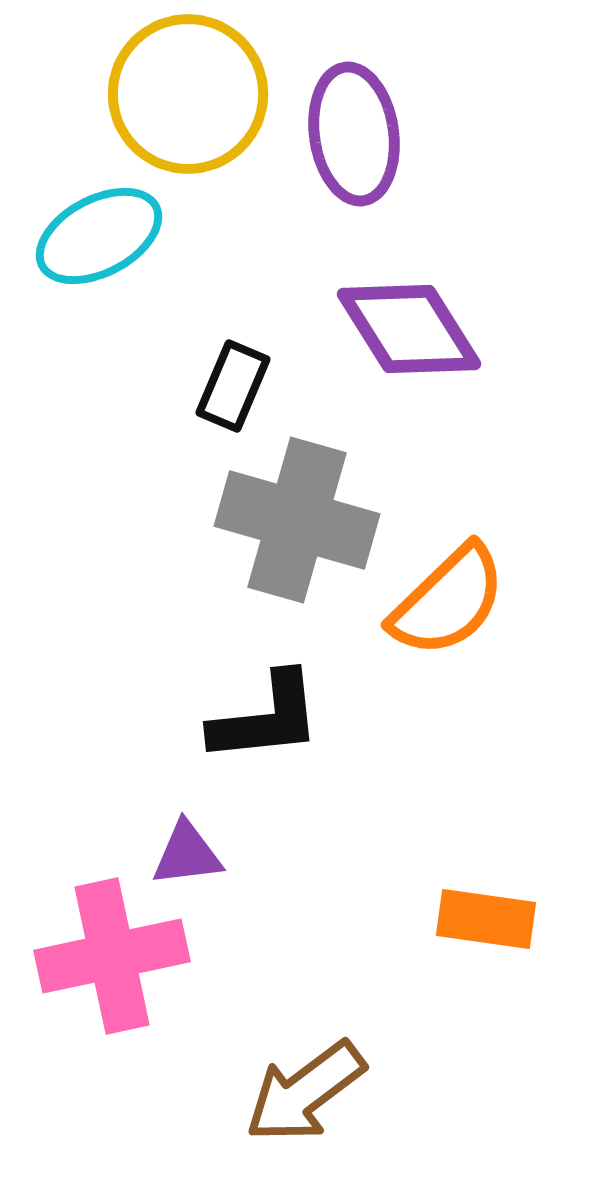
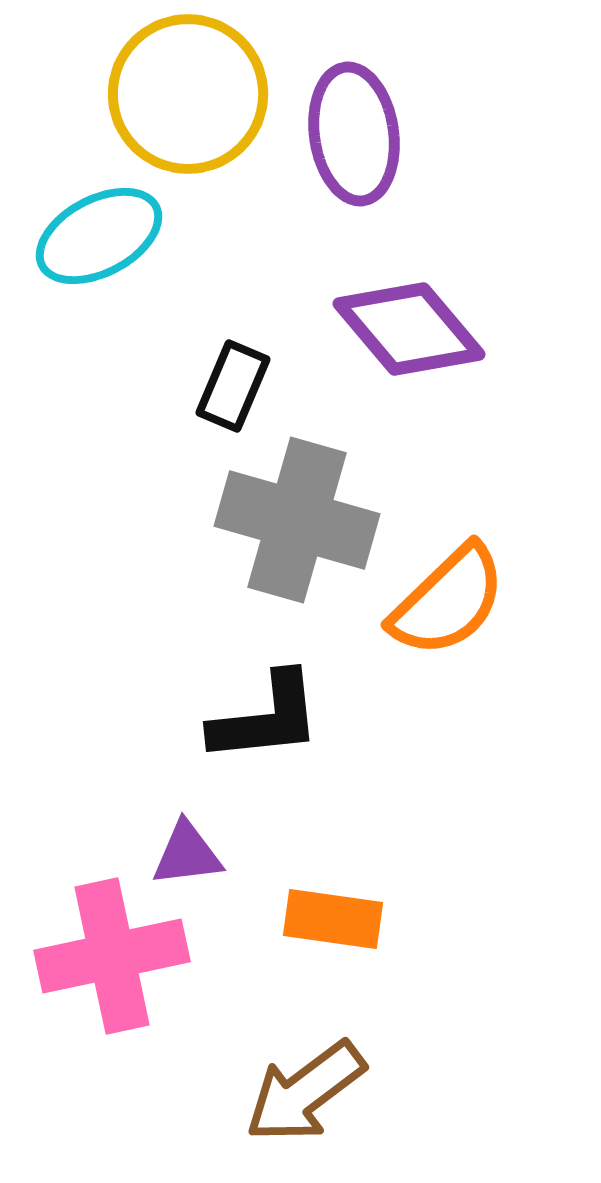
purple diamond: rotated 8 degrees counterclockwise
orange rectangle: moved 153 px left
